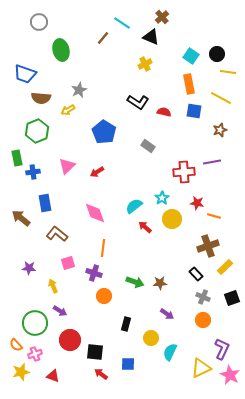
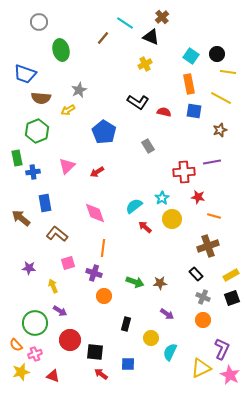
cyan line at (122, 23): moved 3 px right
gray rectangle at (148, 146): rotated 24 degrees clockwise
red star at (197, 203): moved 1 px right, 6 px up
yellow rectangle at (225, 267): moved 6 px right, 8 px down; rotated 14 degrees clockwise
